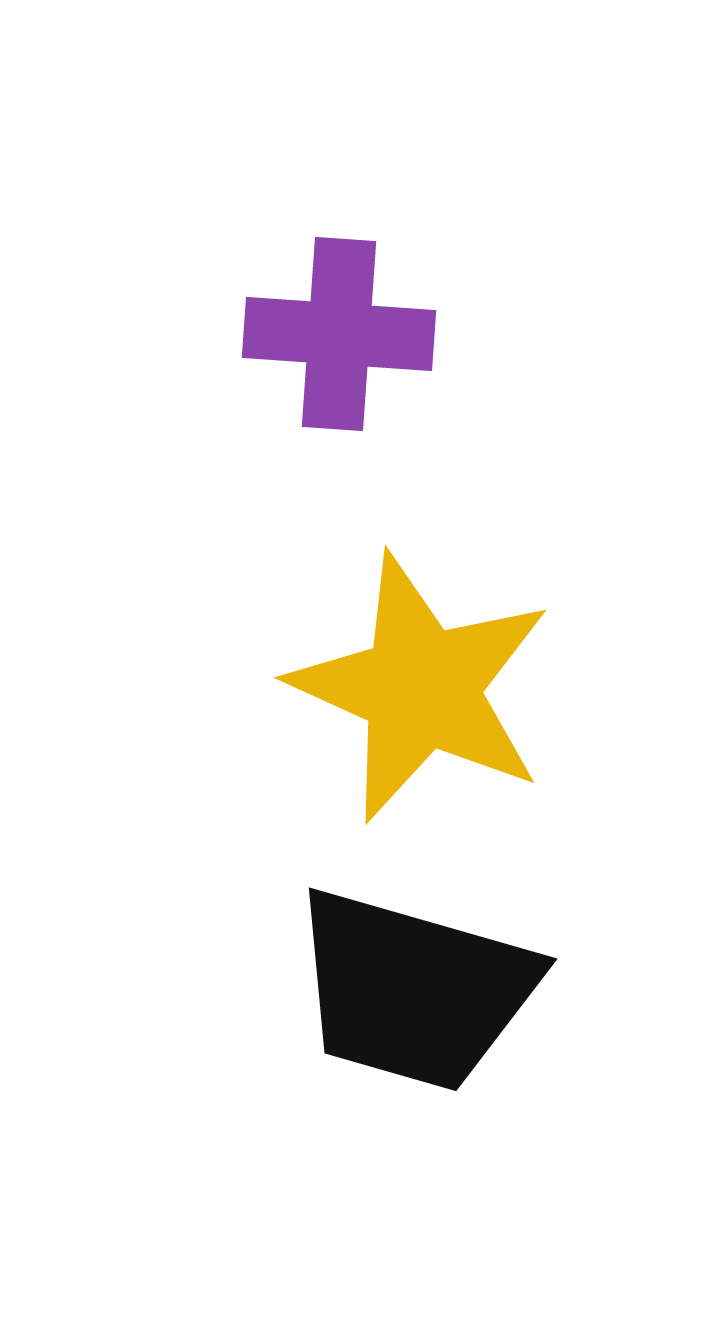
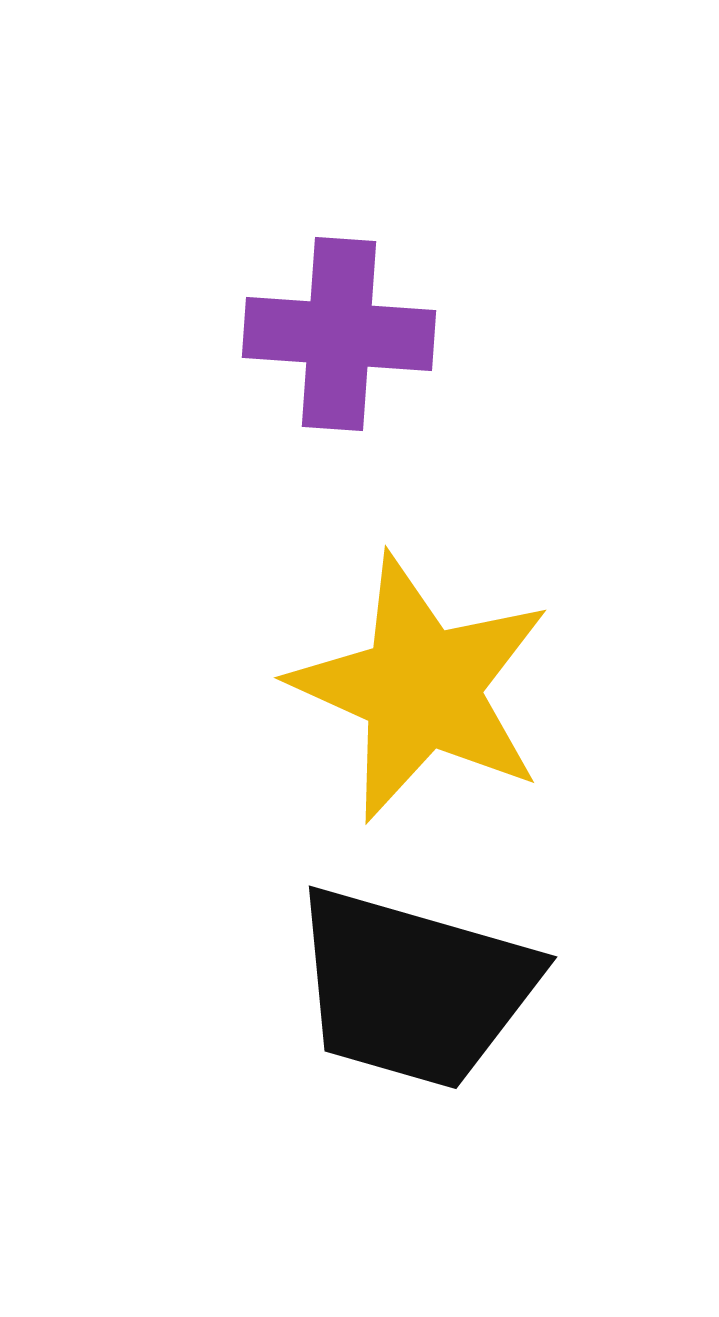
black trapezoid: moved 2 px up
